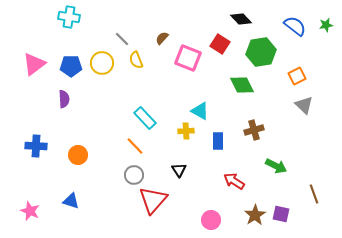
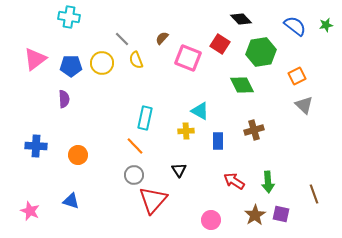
pink triangle: moved 1 px right, 5 px up
cyan rectangle: rotated 55 degrees clockwise
green arrow: moved 8 px left, 16 px down; rotated 60 degrees clockwise
